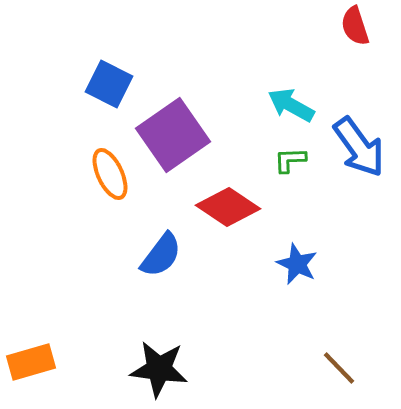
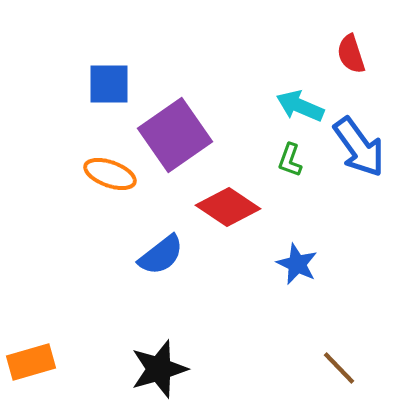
red semicircle: moved 4 px left, 28 px down
blue square: rotated 27 degrees counterclockwise
cyan arrow: moved 9 px right, 1 px down; rotated 6 degrees counterclockwise
purple square: moved 2 px right
green L-shape: rotated 68 degrees counterclockwise
orange ellipse: rotated 45 degrees counterclockwise
blue semicircle: rotated 15 degrees clockwise
black star: rotated 24 degrees counterclockwise
